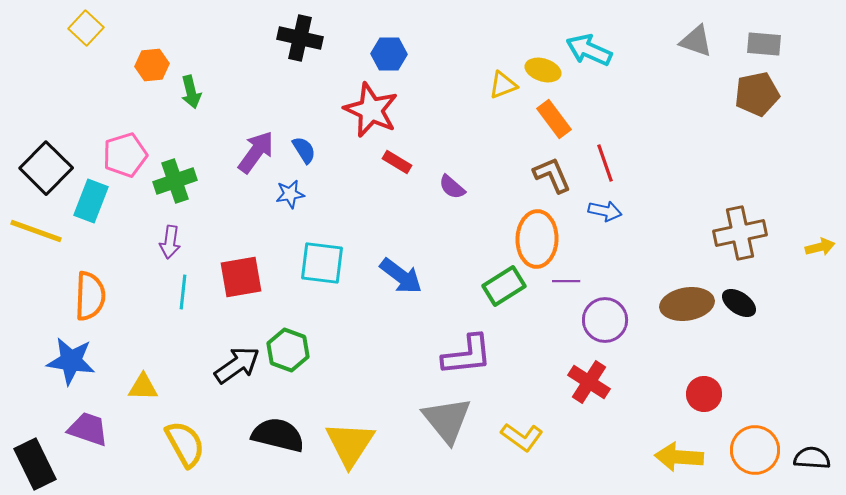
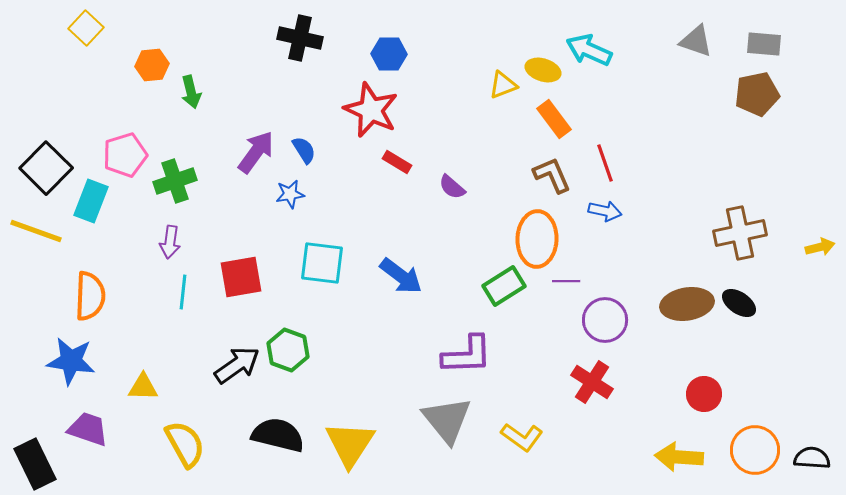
purple L-shape at (467, 355): rotated 4 degrees clockwise
red cross at (589, 382): moved 3 px right
